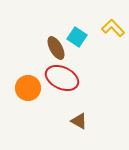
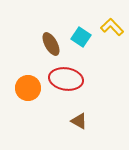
yellow L-shape: moved 1 px left, 1 px up
cyan square: moved 4 px right
brown ellipse: moved 5 px left, 4 px up
red ellipse: moved 4 px right, 1 px down; rotated 16 degrees counterclockwise
